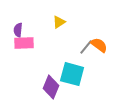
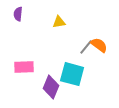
yellow triangle: rotated 24 degrees clockwise
purple semicircle: moved 16 px up
pink rectangle: moved 24 px down
